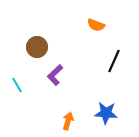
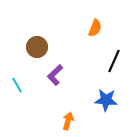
orange semicircle: moved 1 px left, 3 px down; rotated 90 degrees counterclockwise
blue star: moved 13 px up
